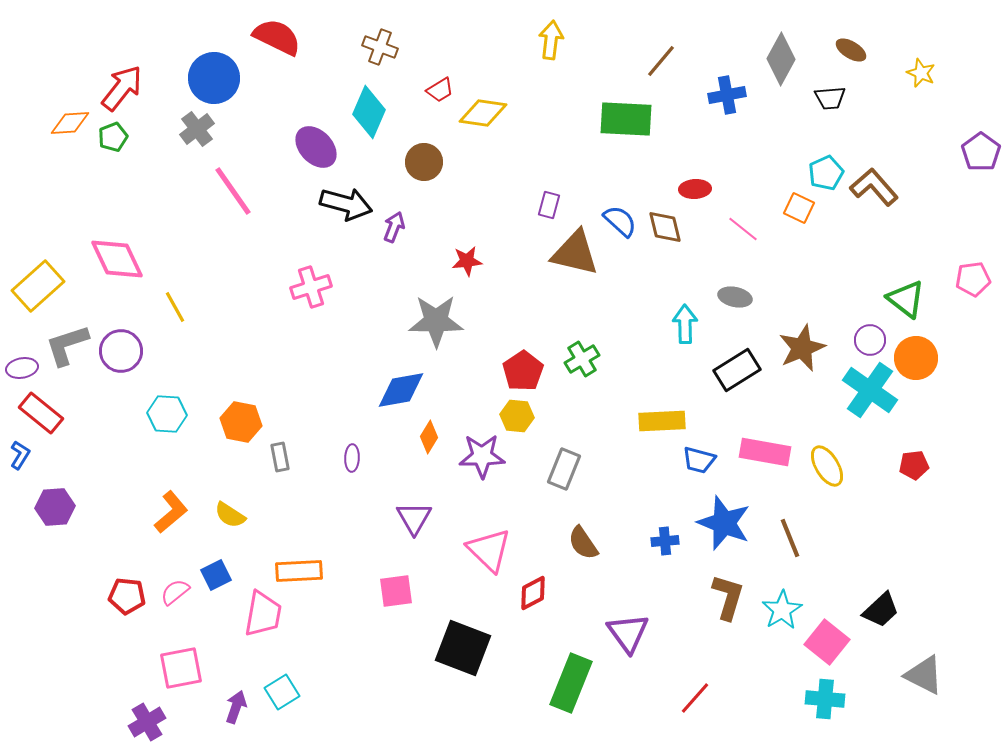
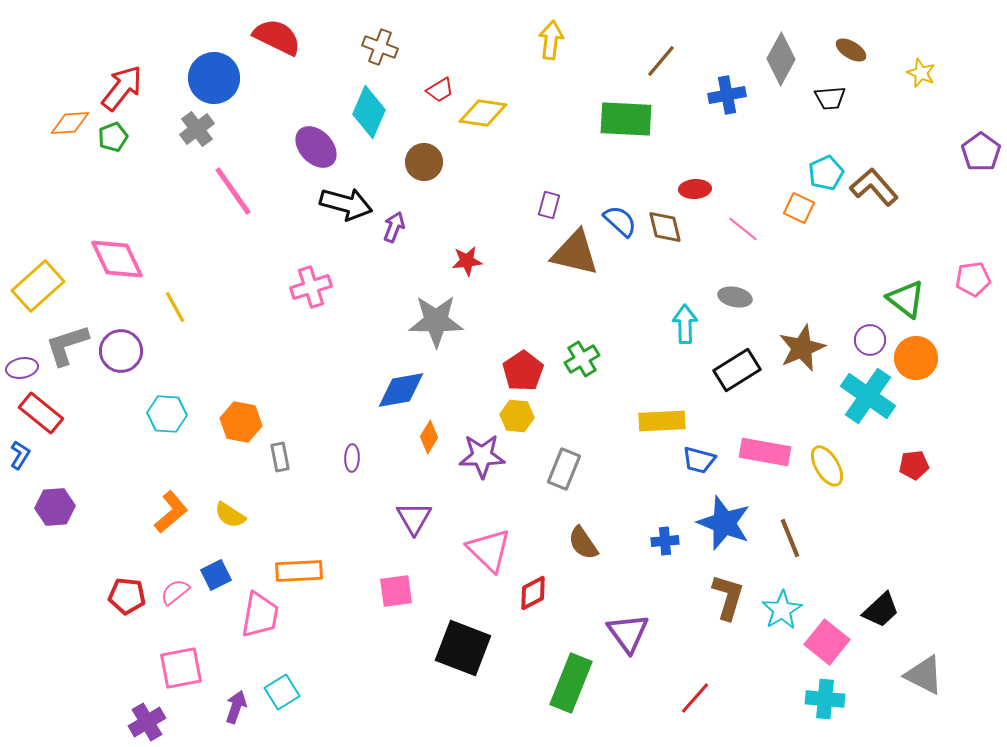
cyan cross at (870, 390): moved 2 px left, 6 px down
pink trapezoid at (263, 614): moved 3 px left, 1 px down
